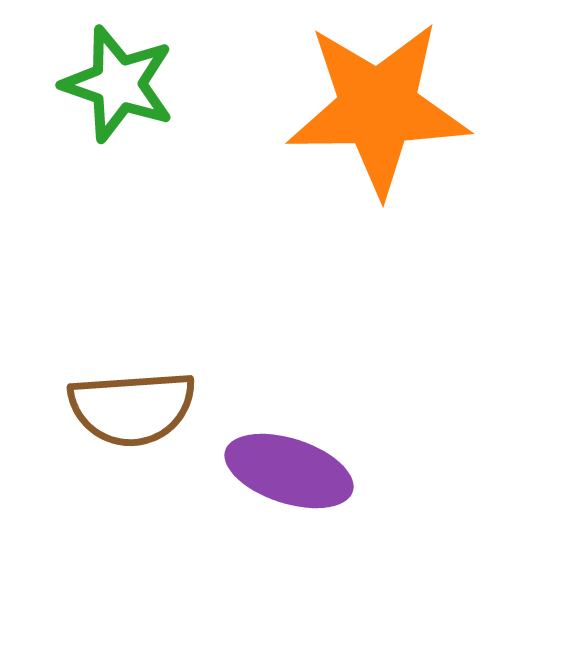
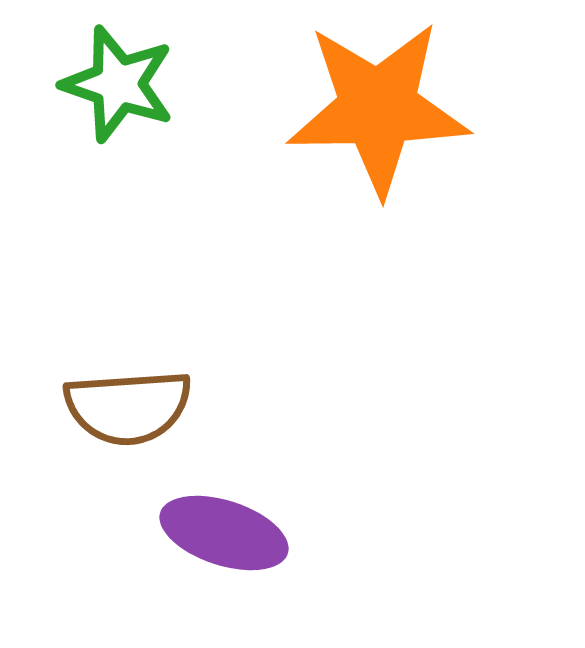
brown semicircle: moved 4 px left, 1 px up
purple ellipse: moved 65 px left, 62 px down
